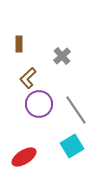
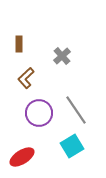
brown L-shape: moved 2 px left
purple circle: moved 9 px down
red ellipse: moved 2 px left
